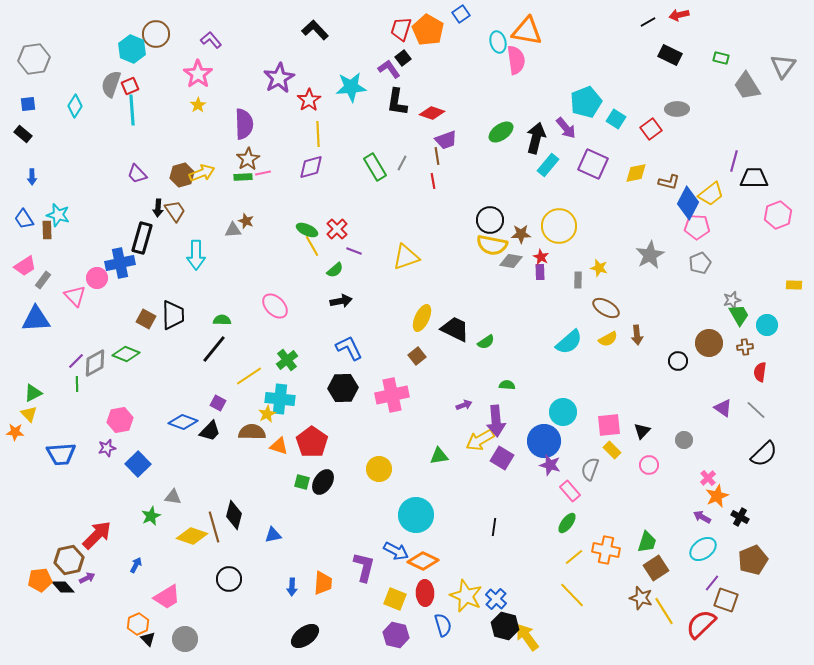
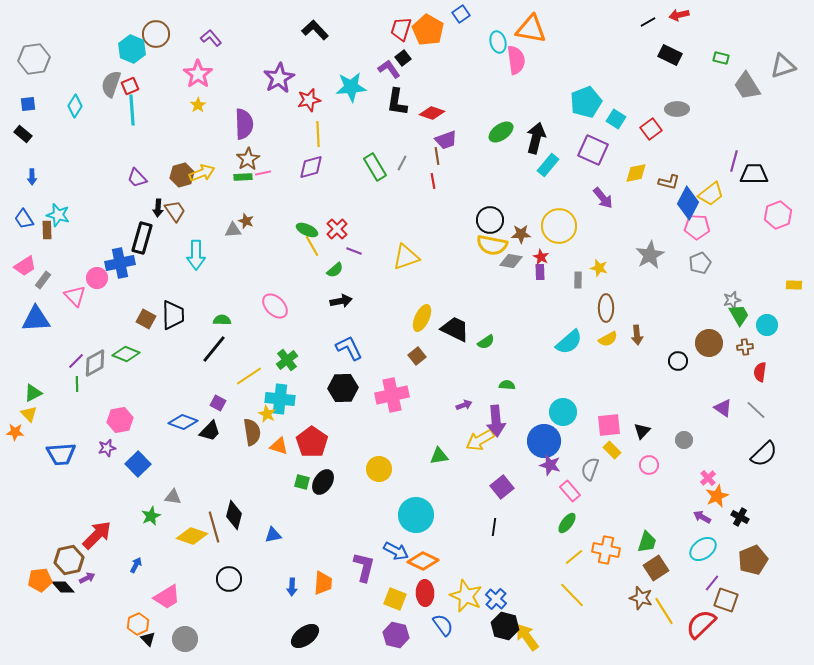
orange triangle at (527, 31): moved 4 px right, 2 px up
purple L-shape at (211, 40): moved 2 px up
gray triangle at (783, 66): rotated 36 degrees clockwise
red star at (309, 100): rotated 20 degrees clockwise
purple arrow at (566, 128): moved 37 px right, 70 px down
purple square at (593, 164): moved 14 px up
purple trapezoid at (137, 174): moved 4 px down
black trapezoid at (754, 178): moved 4 px up
brown ellipse at (606, 308): rotated 60 degrees clockwise
yellow star at (267, 414): rotated 18 degrees counterclockwise
brown semicircle at (252, 432): rotated 80 degrees clockwise
purple square at (502, 458): moved 29 px down; rotated 20 degrees clockwise
blue semicircle at (443, 625): rotated 20 degrees counterclockwise
